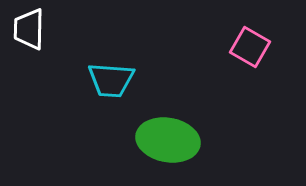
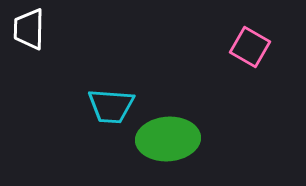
cyan trapezoid: moved 26 px down
green ellipse: moved 1 px up; rotated 14 degrees counterclockwise
